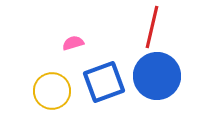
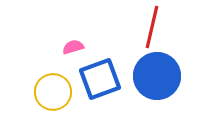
pink semicircle: moved 4 px down
blue square: moved 4 px left, 3 px up
yellow circle: moved 1 px right, 1 px down
